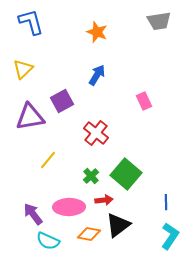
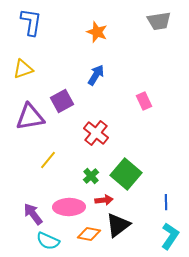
blue L-shape: rotated 24 degrees clockwise
yellow triangle: rotated 25 degrees clockwise
blue arrow: moved 1 px left
